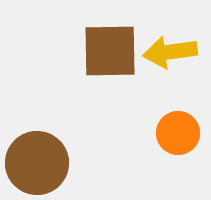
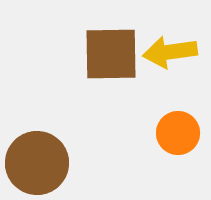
brown square: moved 1 px right, 3 px down
